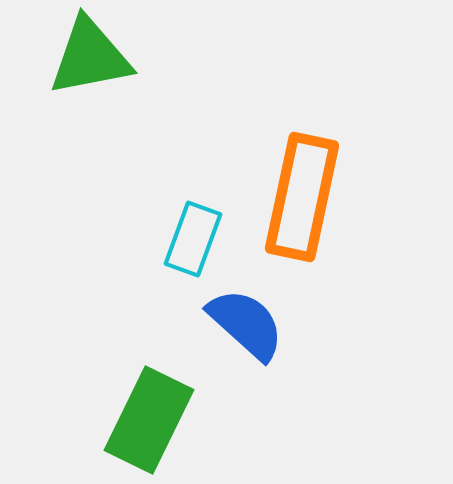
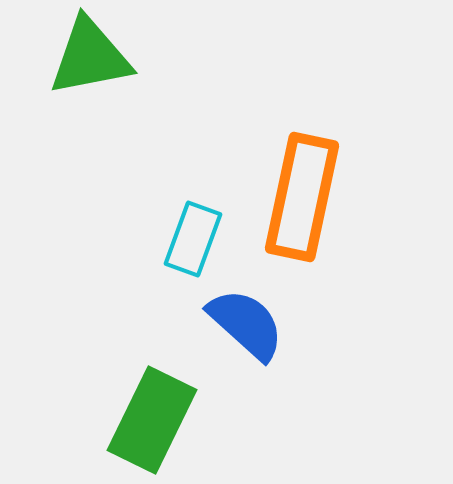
green rectangle: moved 3 px right
